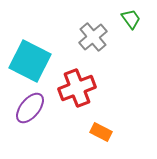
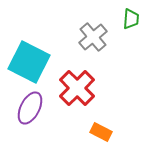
green trapezoid: rotated 40 degrees clockwise
cyan square: moved 1 px left, 1 px down
red cross: rotated 24 degrees counterclockwise
purple ellipse: rotated 12 degrees counterclockwise
